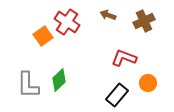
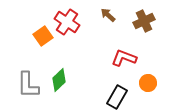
brown arrow: rotated 21 degrees clockwise
black rectangle: moved 2 px down; rotated 10 degrees counterclockwise
